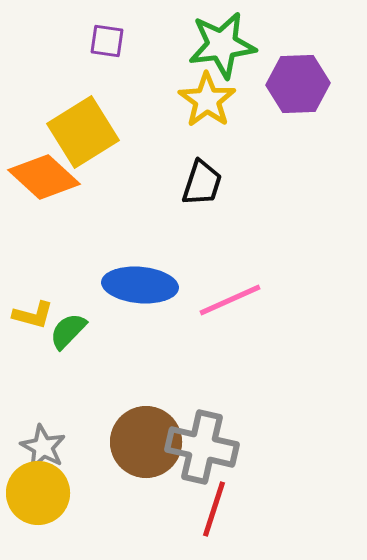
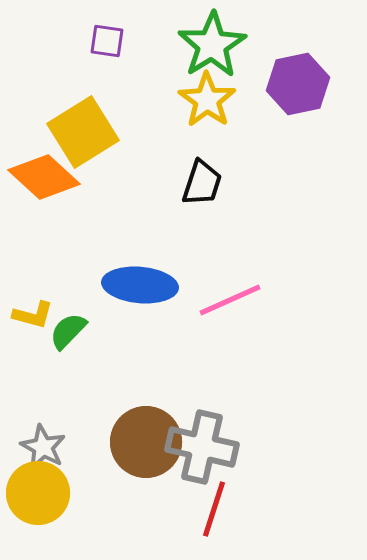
green star: moved 10 px left; rotated 24 degrees counterclockwise
purple hexagon: rotated 10 degrees counterclockwise
